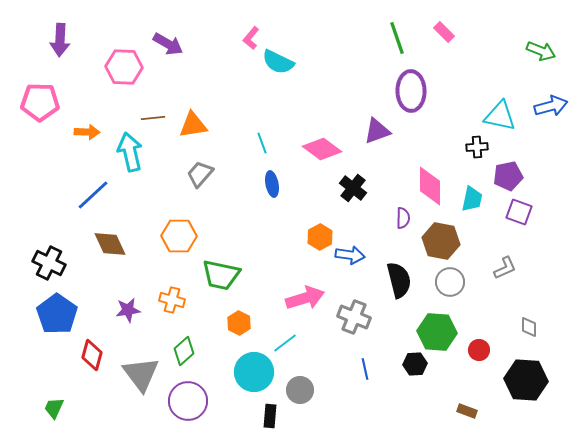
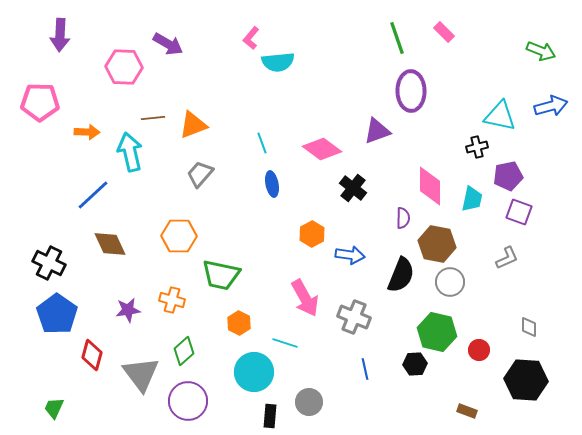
purple arrow at (60, 40): moved 5 px up
cyan semicircle at (278, 62): rotated 32 degrees counterclockwise
orange triangle at (193, 125): rotated 12 degrees counterclockwise
black cross at (477, 147): rotated 10 degrees counterclockwise
orange hexagon at (320, 237): moved 8 px left, 3 px up
brown hexagon at (441, 241): moved 4 px left, 3 px down
gray L-shape at (505, 268): moved 2 px right, 10 px up
black semicircle at (399, 280): moved 2 px right, 5 px up; rotated 36 degrees clockwise
pink arrow at (305, 298): rotated 78 degrees clockwise
green hexagon at (437, 332): rotated 9 degrees clockwise
cyan line at (285, 343): rotated 55 degrees clockwise
gray circle at (300, 390): moved 9 px right, 12 px down
